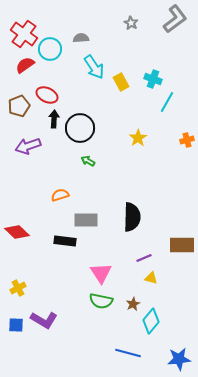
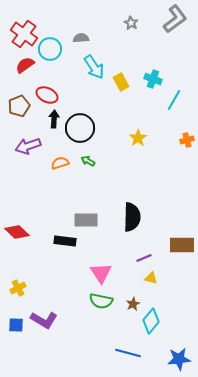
cyan line: moved 7 px right, 2 px up
orange semicircle: moved 32 px up
